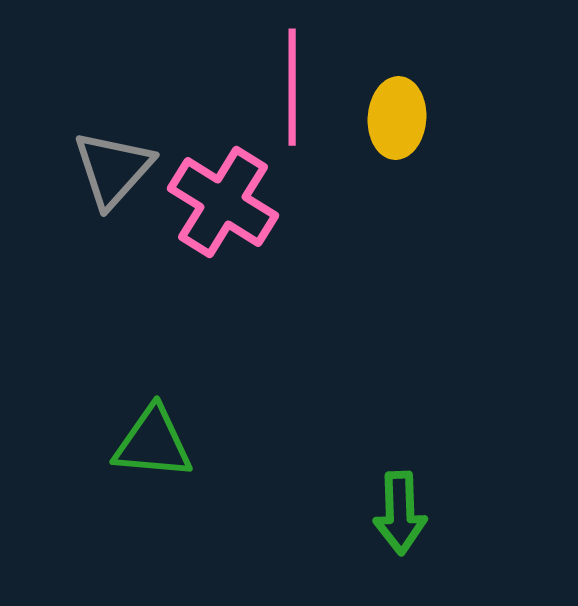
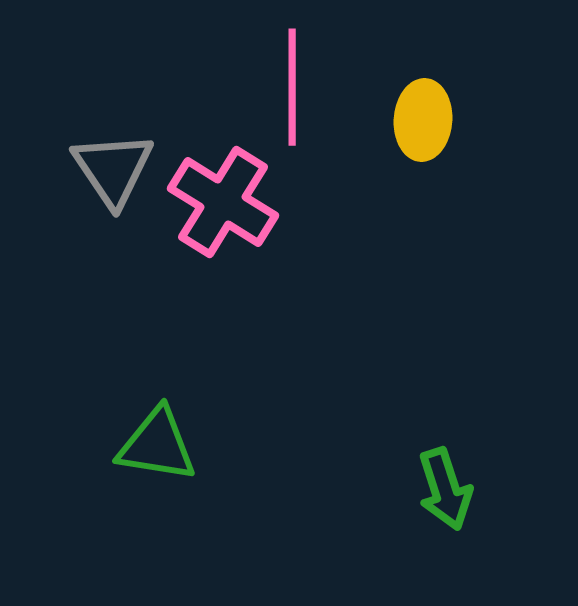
yellow ellipse: moved 26 px right, 2 px down
gray triangle: rotated 16 degrees counterclockwise
green triangle: moved 4 px right, 2 px down; rotated 4 degrees clockwise
green arrow: moved 45 px right, 24 px up; rotated 16 degrees counterclockwise
